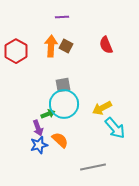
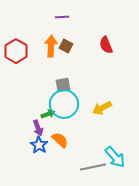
cyan arrow: moved 29 px down
blue star: rotated 24 degrees counterclockwise
